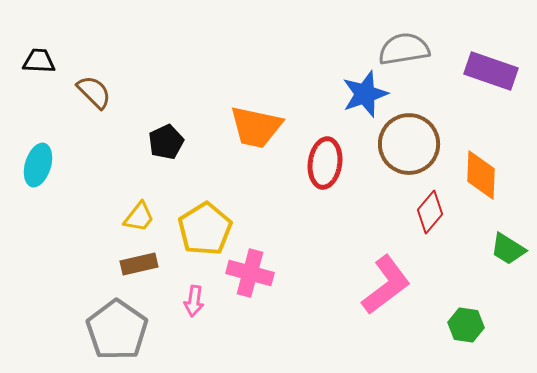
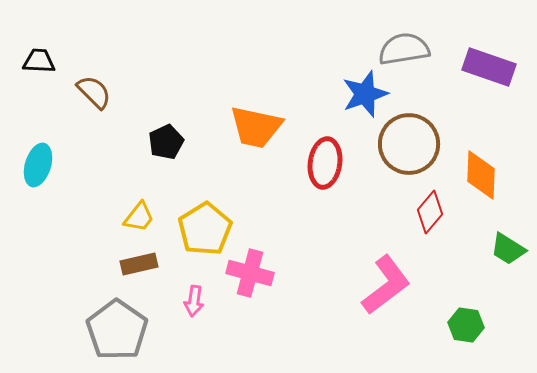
purple rectangle: moved 2 px left, 4 px up
